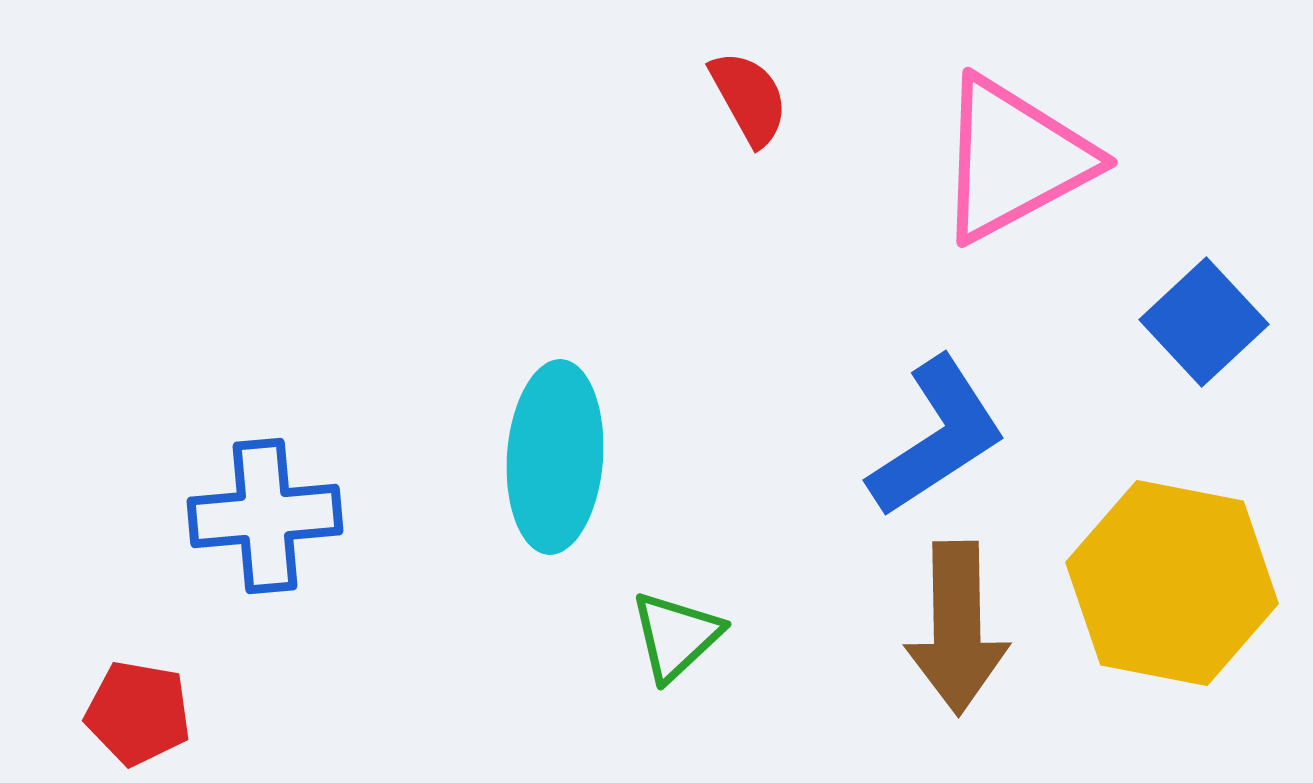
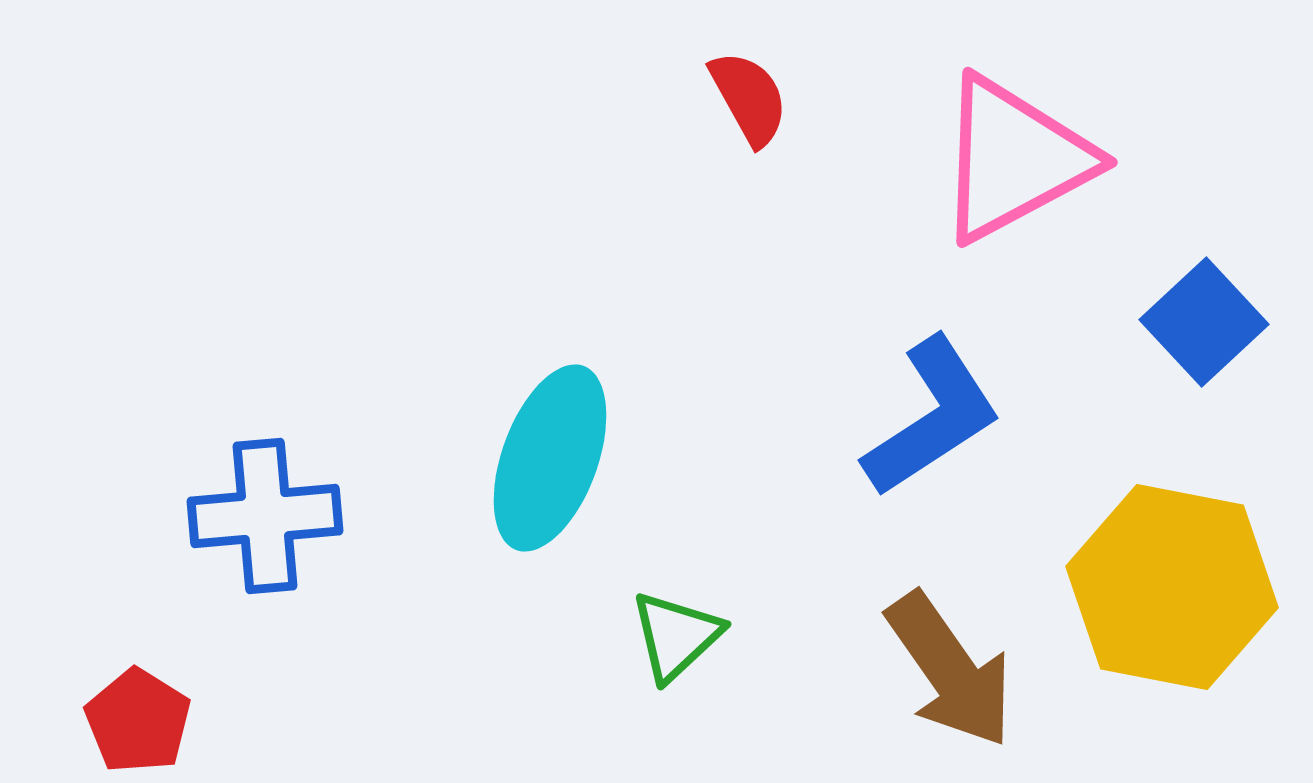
blue L-shape: moved 5 px left, 20 px up
cyan ellipse: moved 5 px left, 1 px down; rotated 16 degrees clockwise
yellow hexagon: moved 4 px down
brown arrow: moved 7 px left, 42 px down; rotated 34 degrees counterclockwise
red pentagon: moved 8 px down; rotated 22 degrees clockwise
